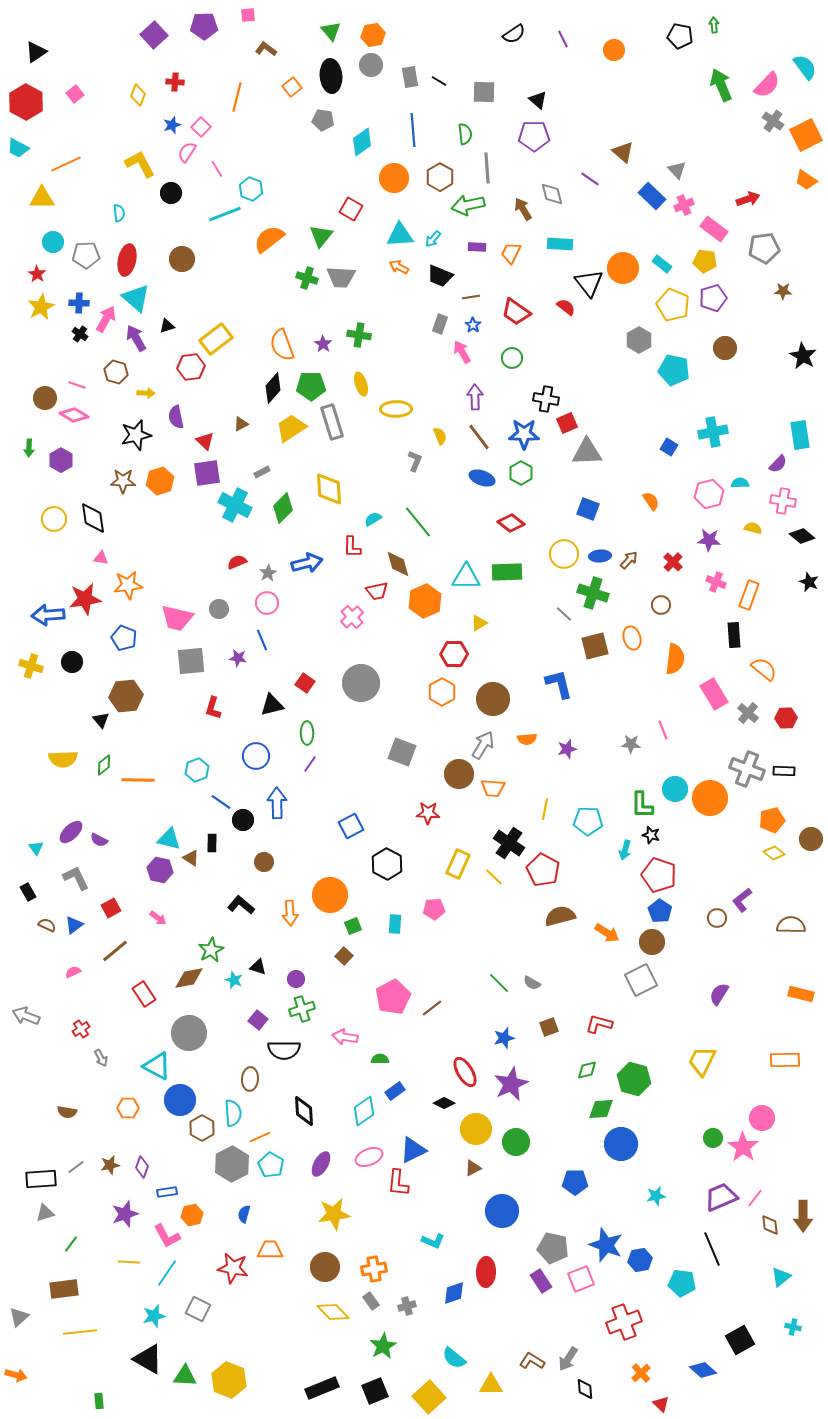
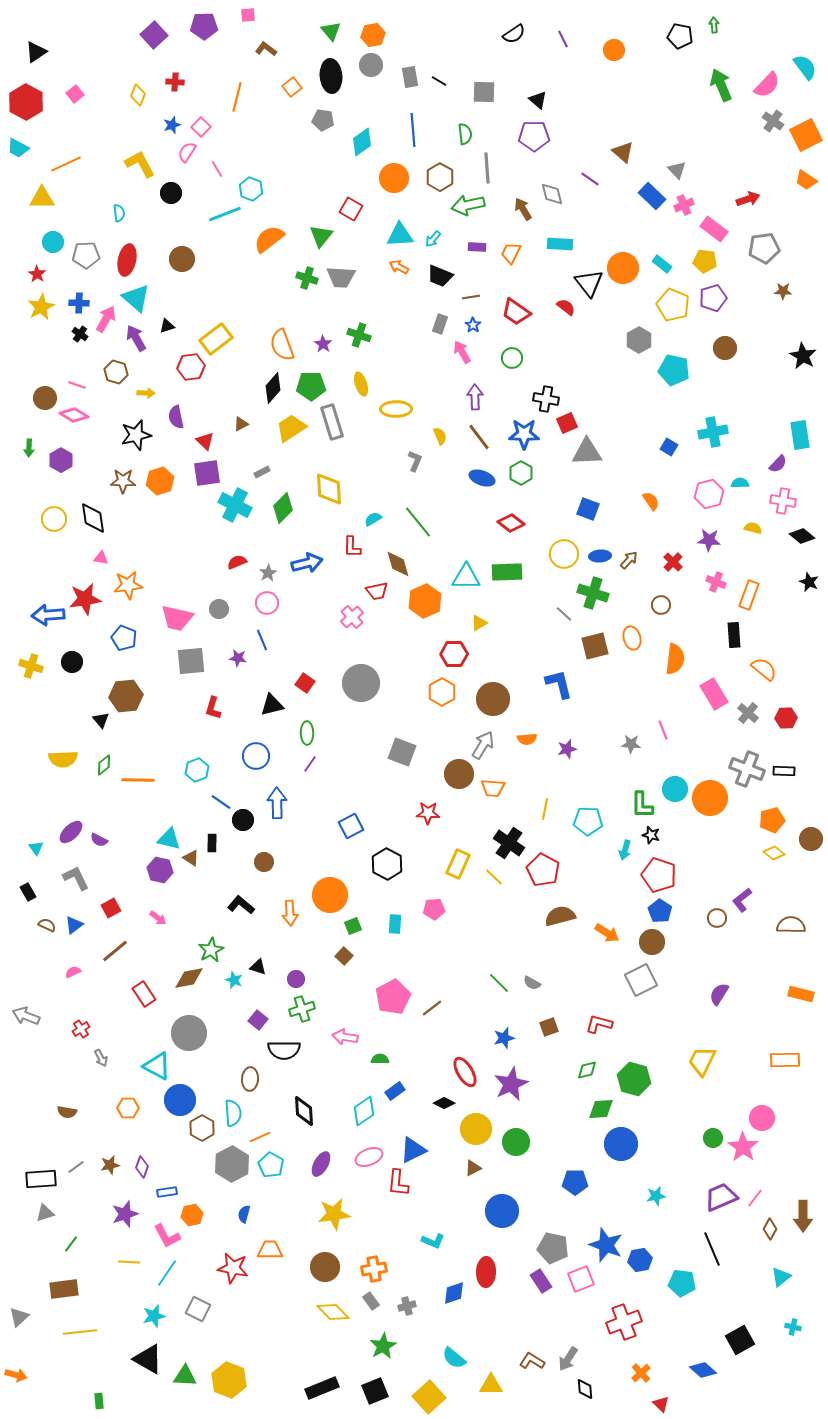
green cross at (359, 335): rotated 10 degrees clockwise
brown diamond at (770, 1225): moved 4 px down; rotated 35 degrees clockwise
